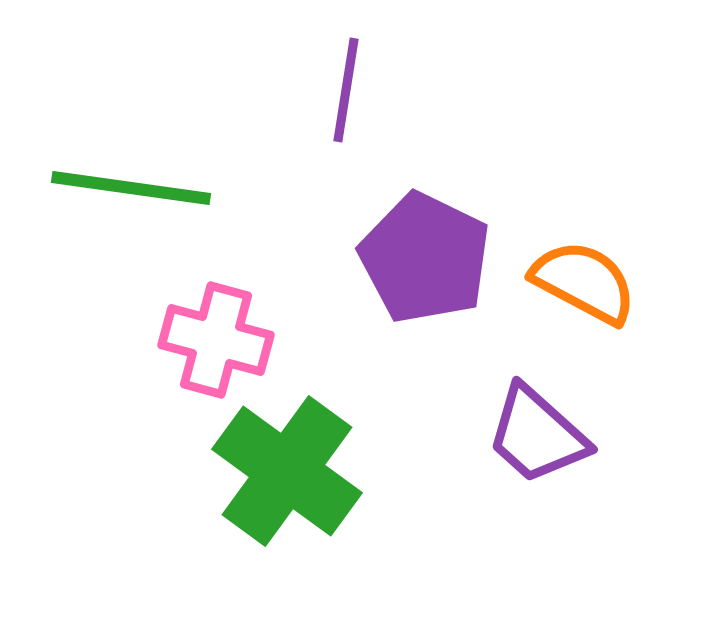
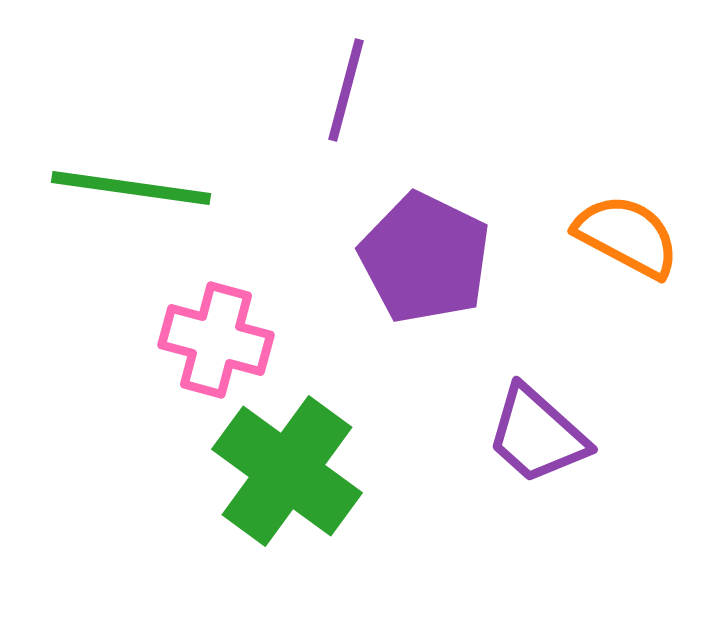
purple line: rotated 6 degrees clockwise
orange semicircle: moved 43 px right, 46 px up
